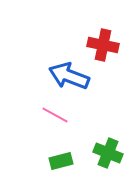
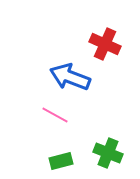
red cross: moved 2 px right, 1 px up; rotated 12 degrees clockwise
blue arrow: moved 1 px right, 1 px down
